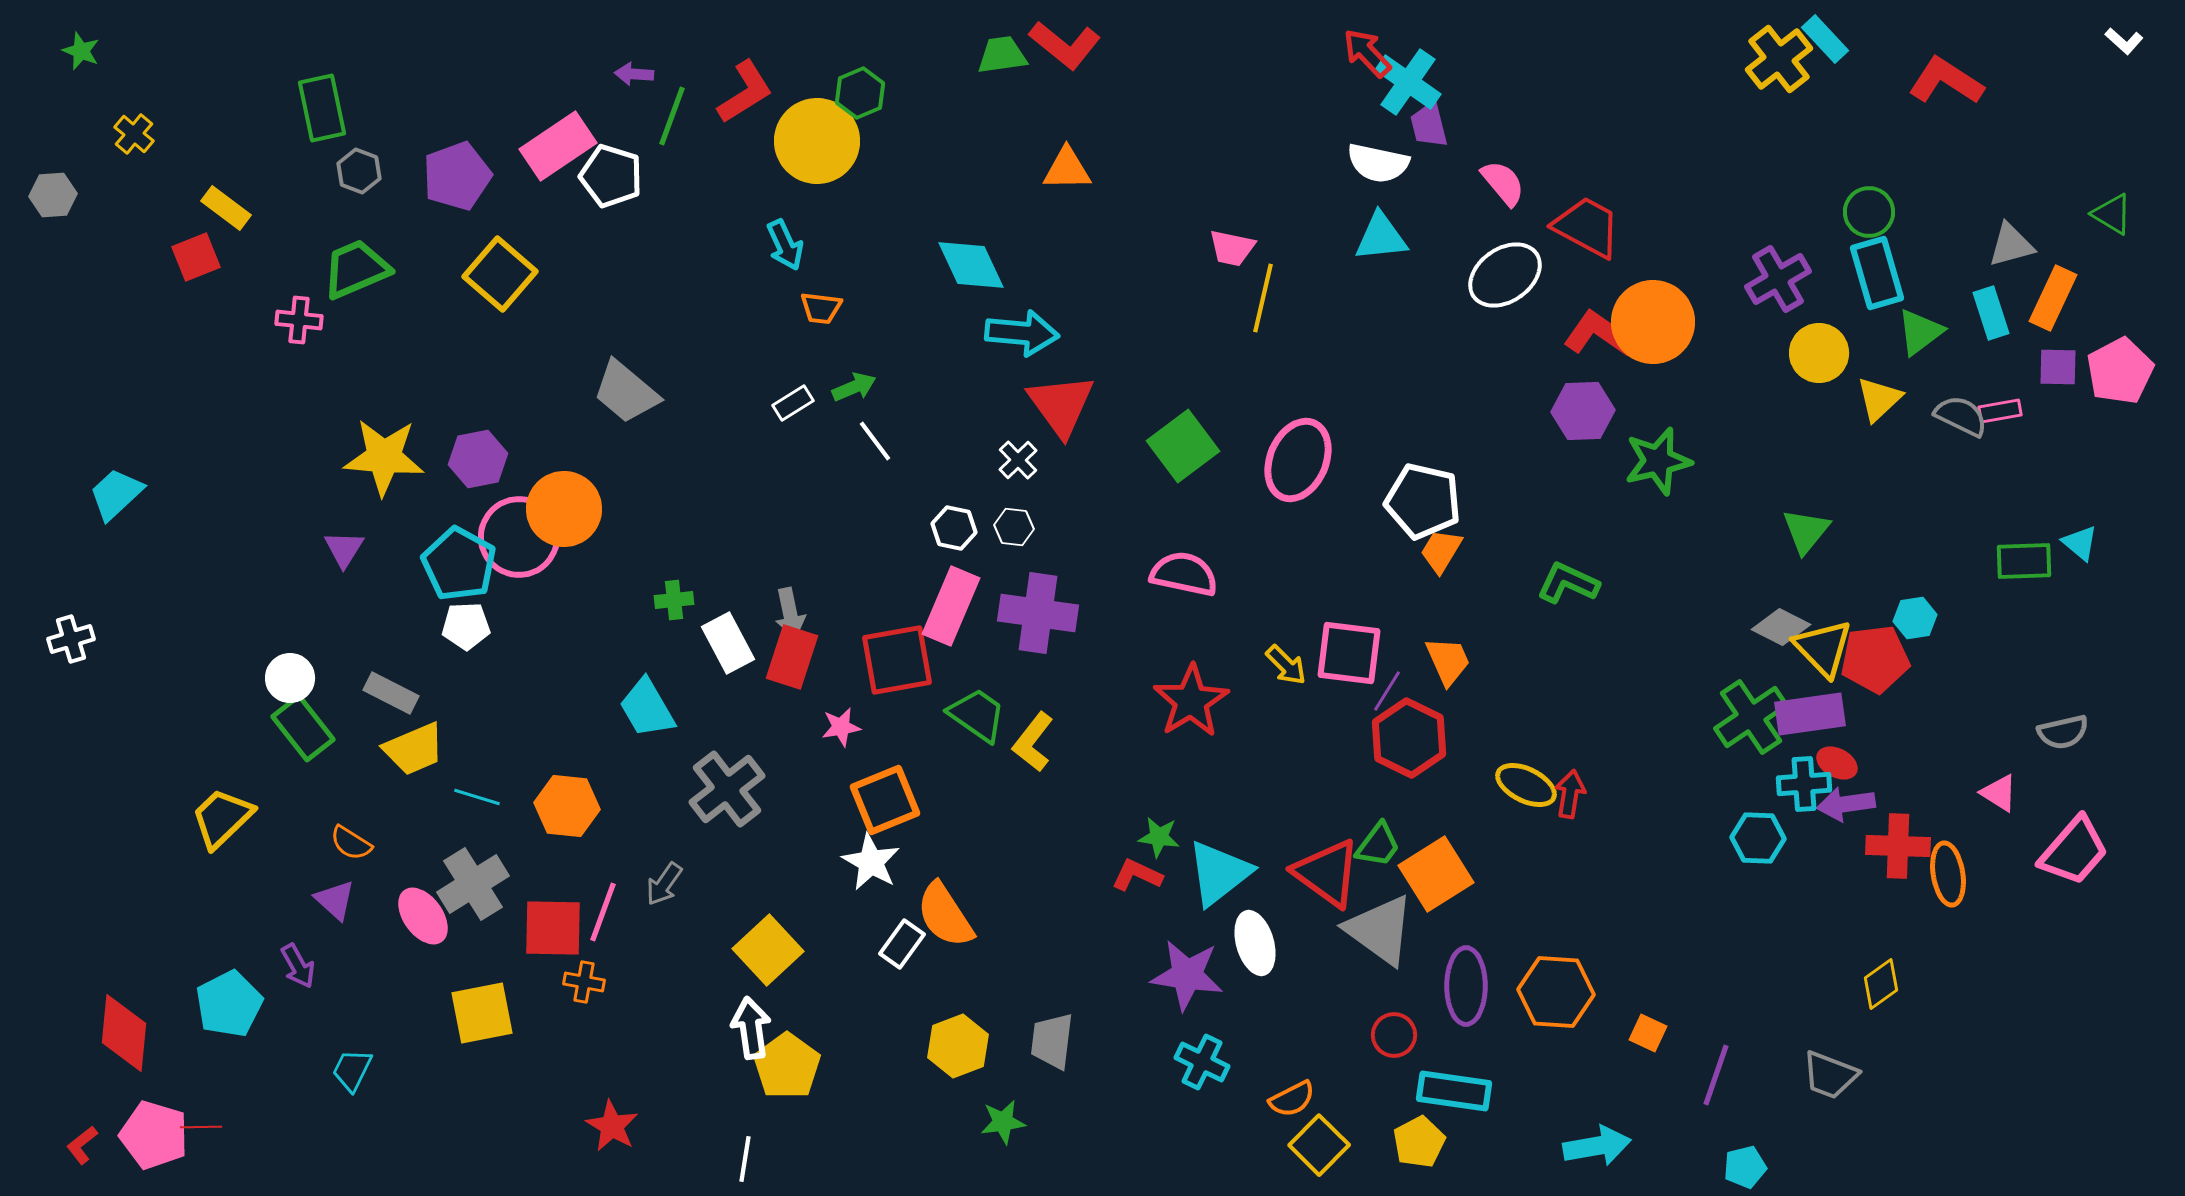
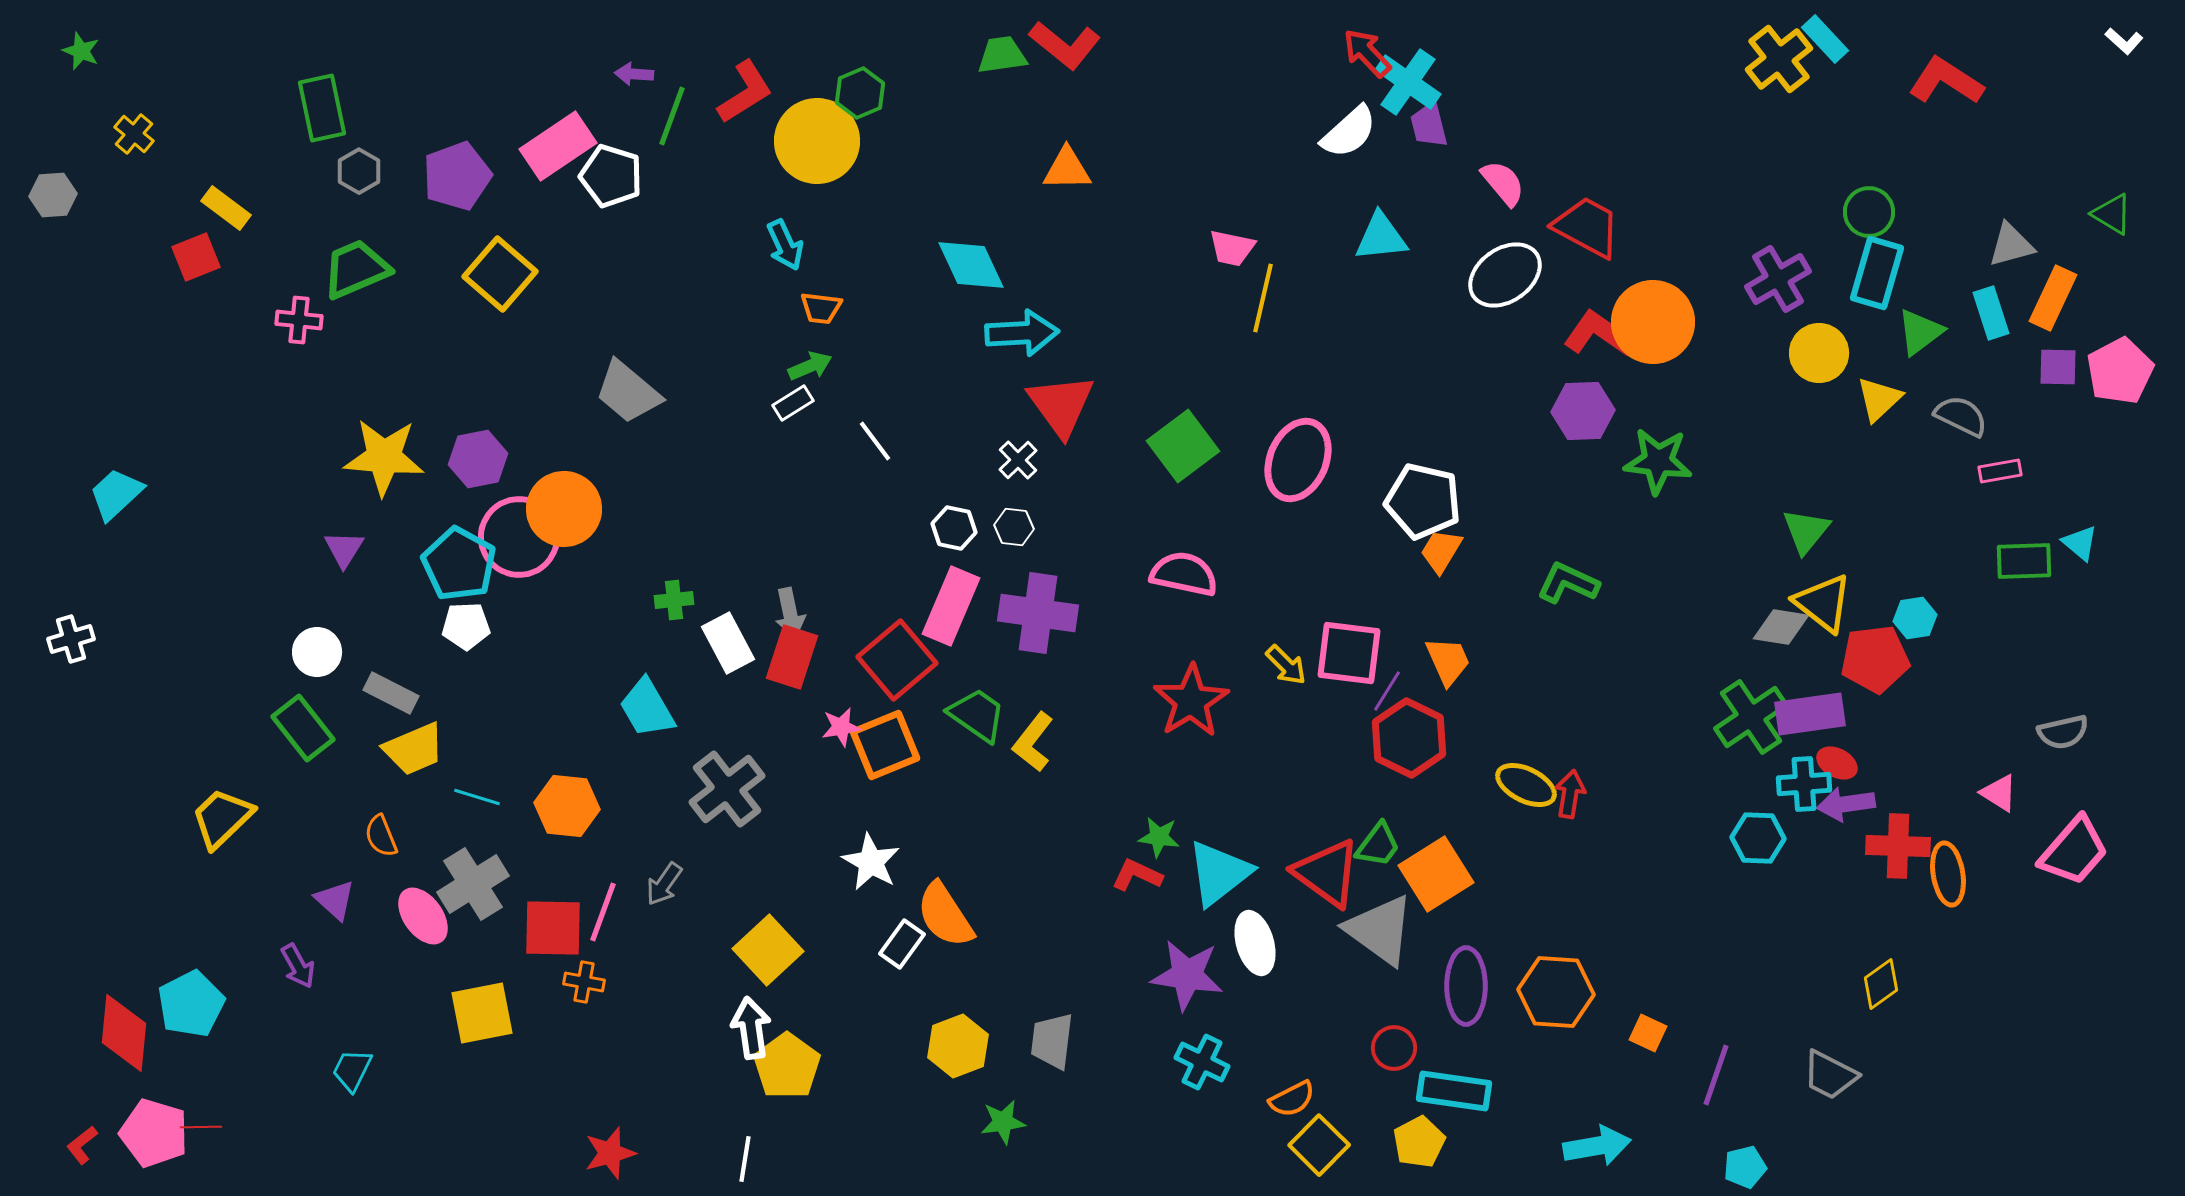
white semicircle at (1378, 163): moved 29 px left, 31 px up; rotated 54 degrees counterclockwise
gray hexagon at (359, 171): rotated 9 degrees clockwise
cyan rectangle at (1877, 273): rotated 32 degrees clockwise
cyan arrow at (1022, 333): rotated 8 degrees counterclockwise
green arrow at (854, 387): moved 44 px left, 21 px up
gray trapezoid at (626, 392): moved 2 px right
pink rectangle at (2000, 411): moved 60 px down
green star at (1658, 461): rotated 20 degrees clockwise
gray diamond at (1781, 627): rotated 18 degrees counterclockwise
yellow triangle at (1823, 648): moved 45 px up; rotated 8 degrees counterclockwise
red square at (897, 660): rotated 30 degrees counterclockwise
white circle at (290, 678): moved 27 px right, 26 px up
orange square at (885, 800): moved 55 px up
orange semicircle at (351, 843): moved 30 px right, 7 px up; rotated 36 degrees clockwise
cyan pentagon at (229, 1004): moved 38 px left
red circle at (1394, 1035): moved 13 px down
gray trapezoid at (1830, 1075): rotated 6 degrees clockwise
red star at (612, 1126): moved 2 px left, 27 px down; rotated 26 degrees clockwise
pink pentagon at (154, 1135): moved 2 px up
